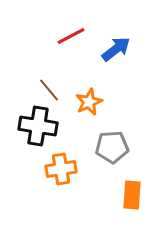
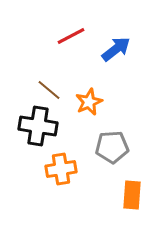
brown line: rotated 10 degrees counterclockwise
